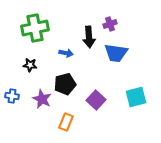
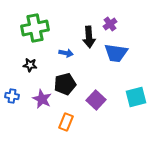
purple cross: rotated 16 degrees counterclockwise
